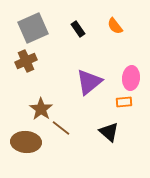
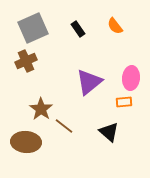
brown line: moved 3 px right, 2 px up
